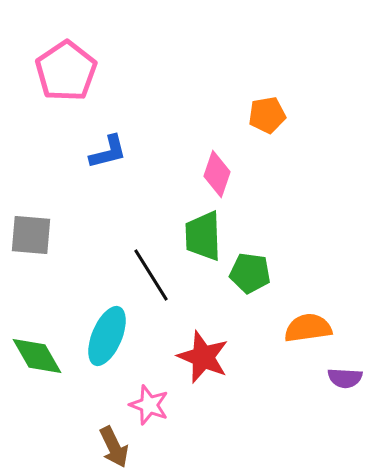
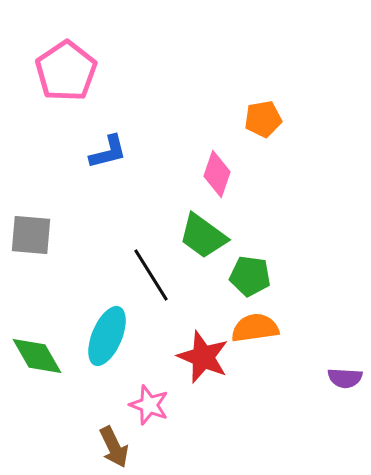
orange pentagon: moved 4 px left, 4 px down
green trapezoid: rotated 52 degrees counterclockwise
green pentagon: moved 3 px down
orange semicircle: moved 53 px left
